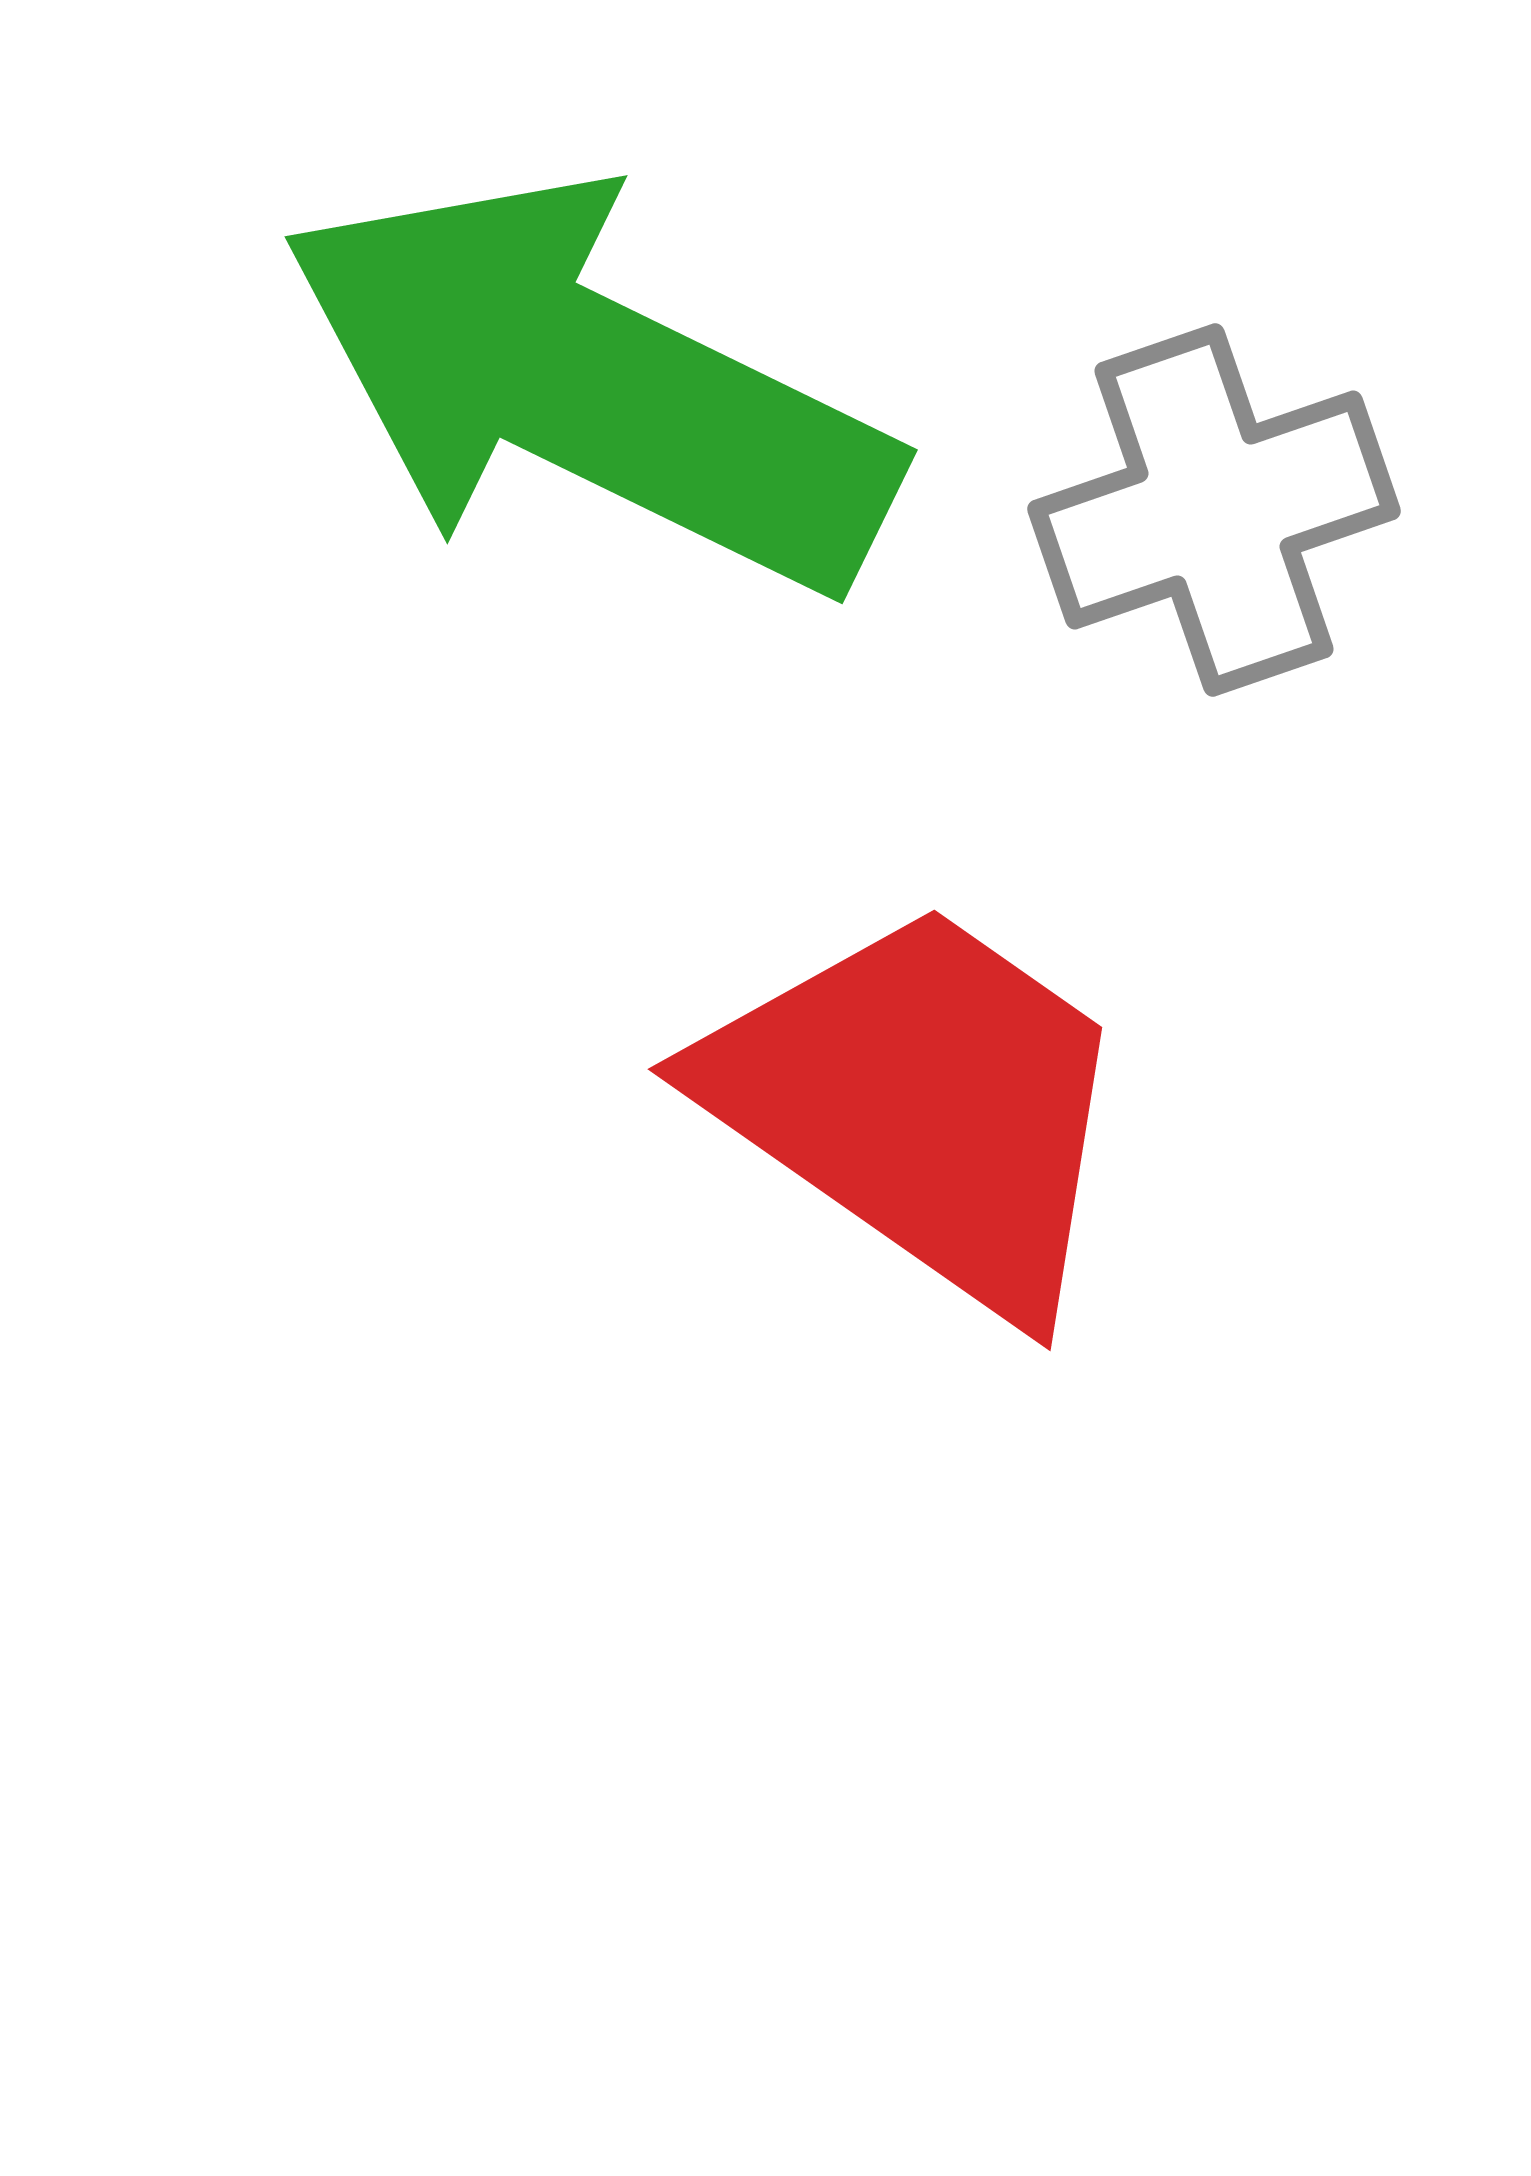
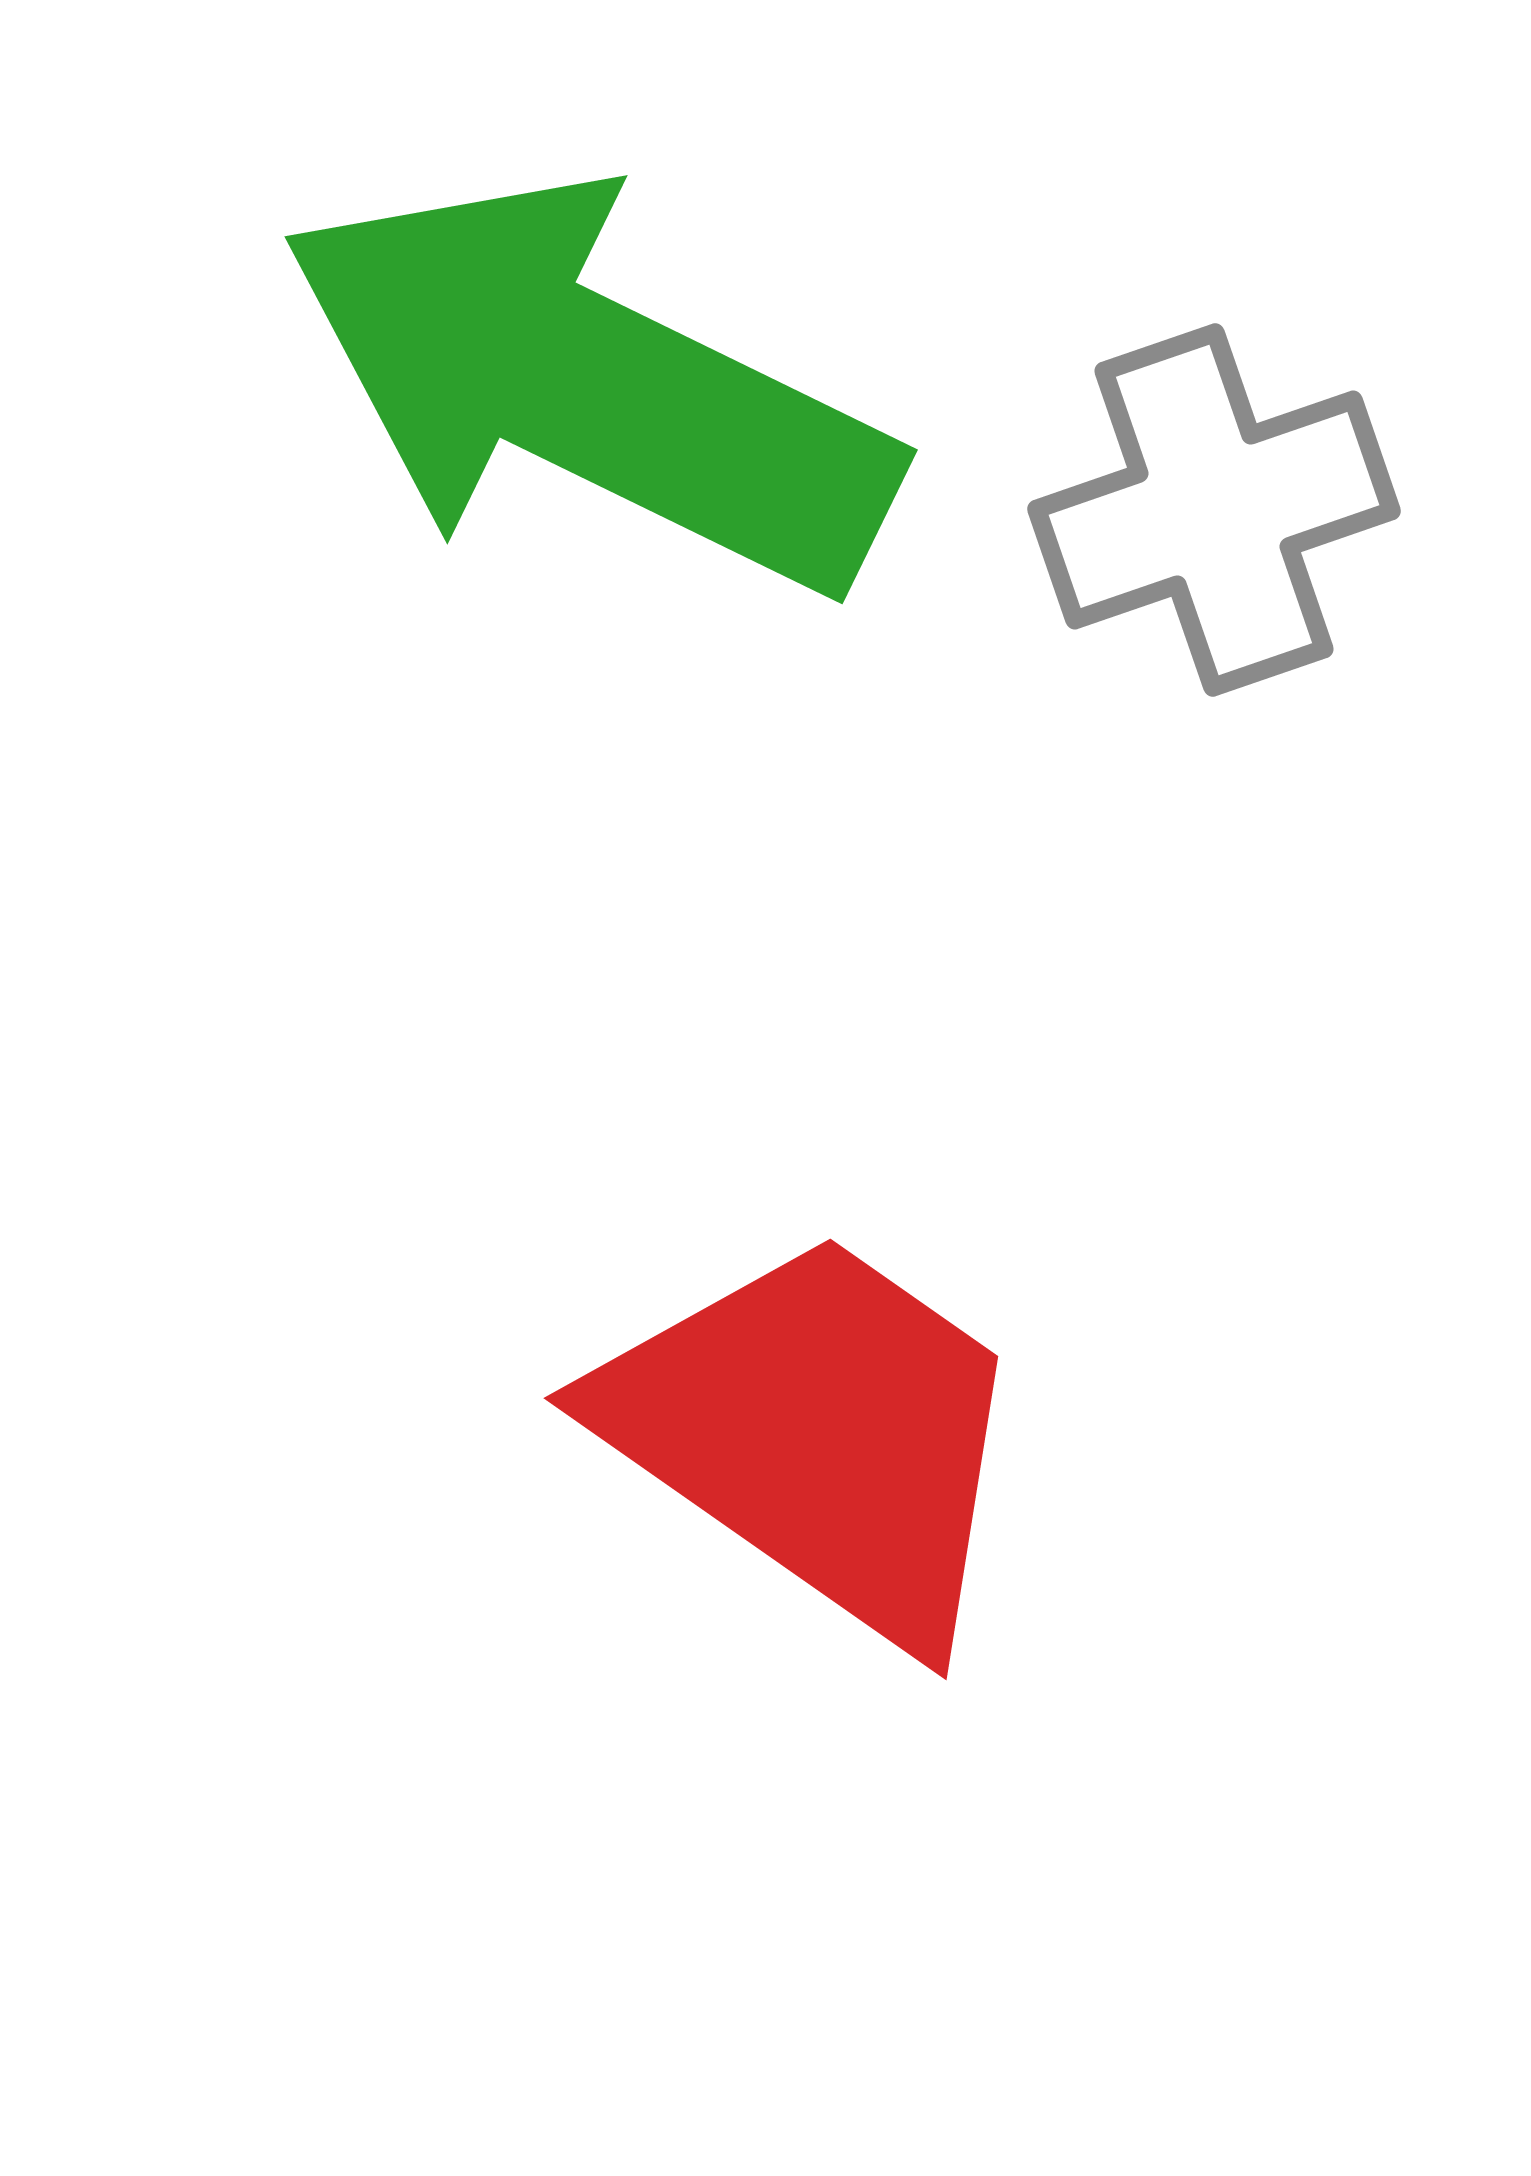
red trapezoid: moved 104 px left, 329 px down
